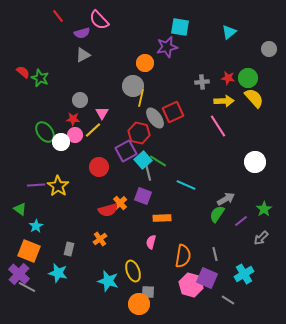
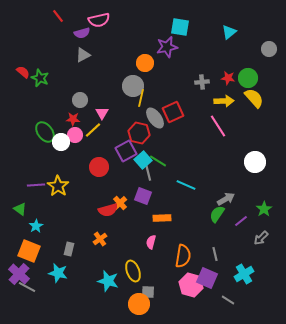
pink semicircle at (99, 20): rotated 60 degrees counterclockwise
